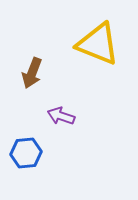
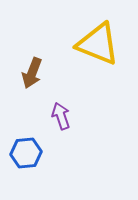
purple arrow: rotated 52 degrees clockwise
